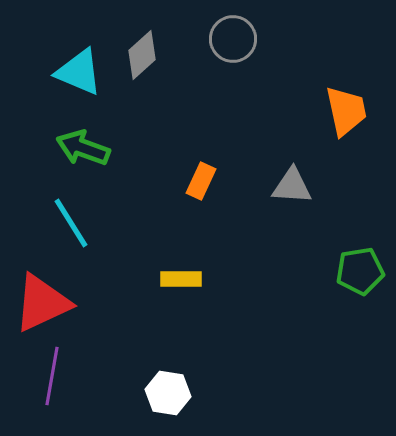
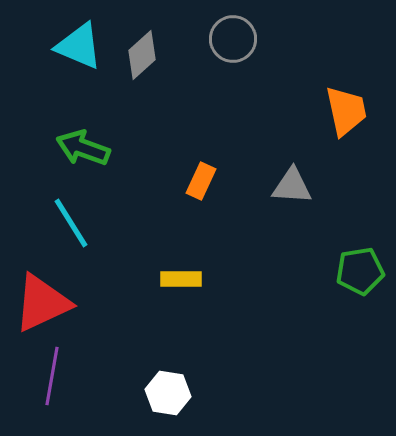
cyan triangle: moved 26 px up
